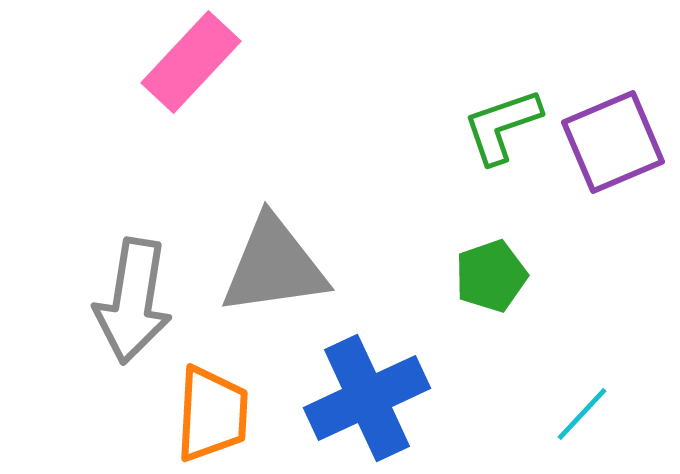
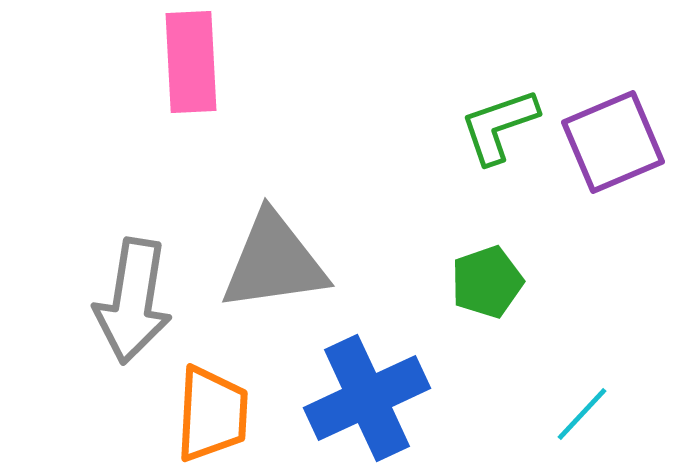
pink rectangle: rotated 46 degrees counterclockwise
green L-shape: moved 3 px left
gray triangle: moved 4 px up
green pentagon: moved 4 px left, 6 px down
